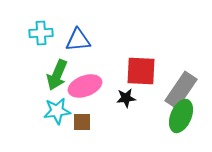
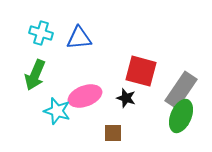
cyan cross: rotated 20 degrees clockwise
blue triangle: moved 1 px right, 2 px up
red square: rotated 12 degrees clockwise
green arrow: moved 22 px left
pink ellipse: moved 10 px down
black star: rotated 24 degrees clockwise
cyan star: rotated 24 degrees clockwise
brown square: moved 31 px right, 11 px down
